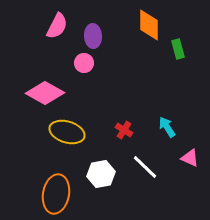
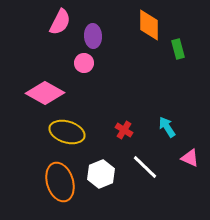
pink semicircle: moved 3 px right, 4 px up
white hexagon: rotated 12 degrees counterclockwise
orange ellipse: moved 4 px right, 12 px up; rotated 27 degrees counterclockwise
